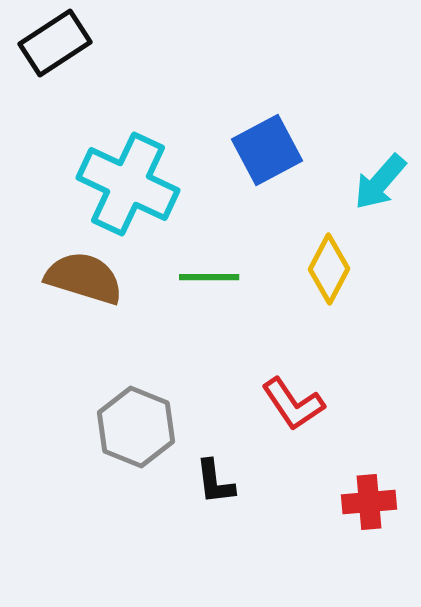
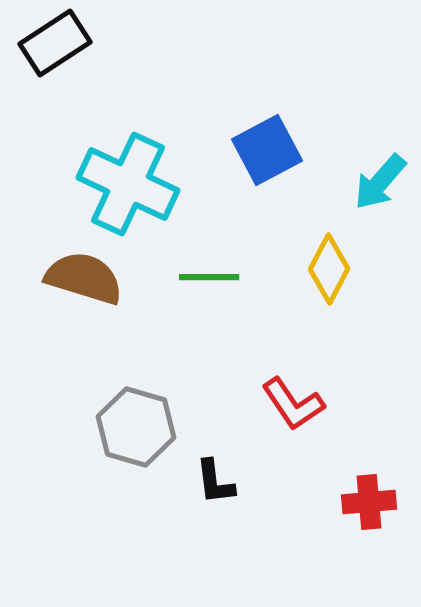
gray hexagon: rotated 6 degrees counterclockwise
